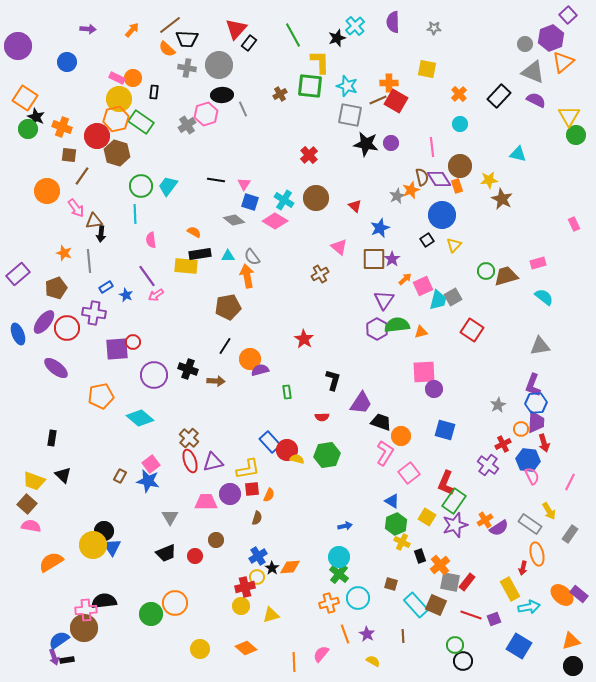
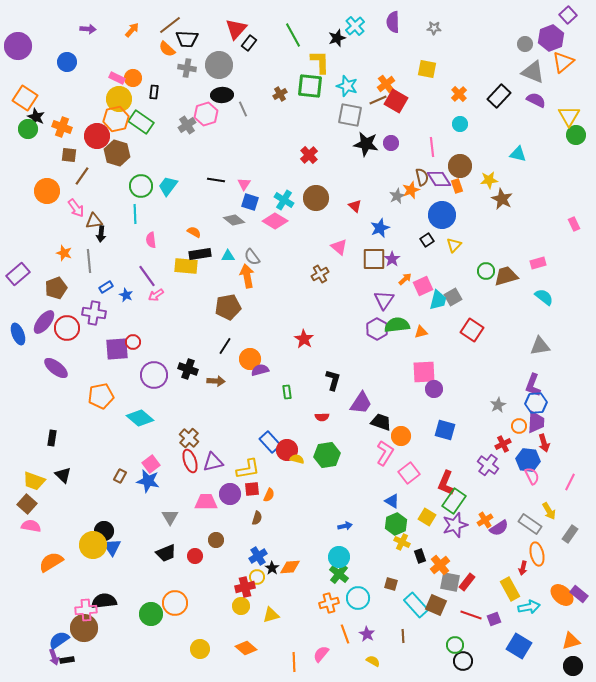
orange cross at (389, 83): moved 3 px left, 1 px down; rotated 36 degrees counterclockwise
orange circle at (521, 429): moved 2 px left, 3 px up
